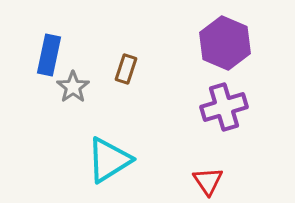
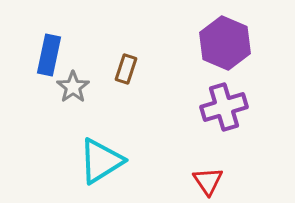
cyan triangle: moved 8 px left, 1 px down
